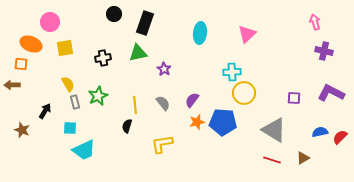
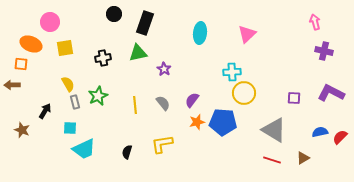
black semicircle: moved 26 px down
cyan trapezoid: moved 1 px up
